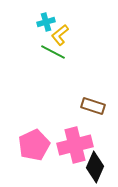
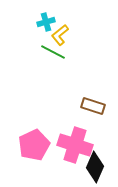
pink cross: rotated 32 degrees clockwise
